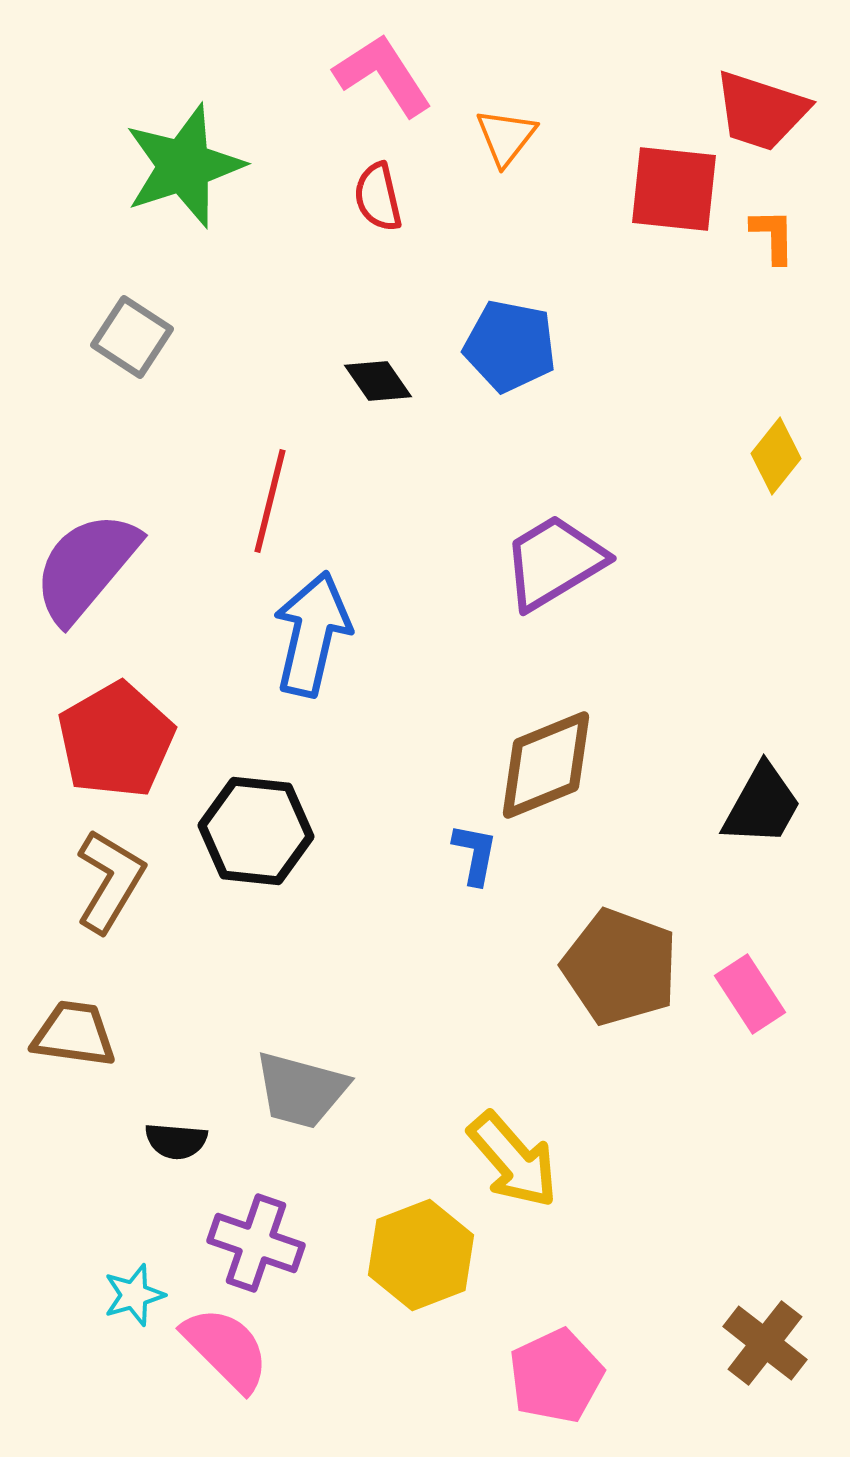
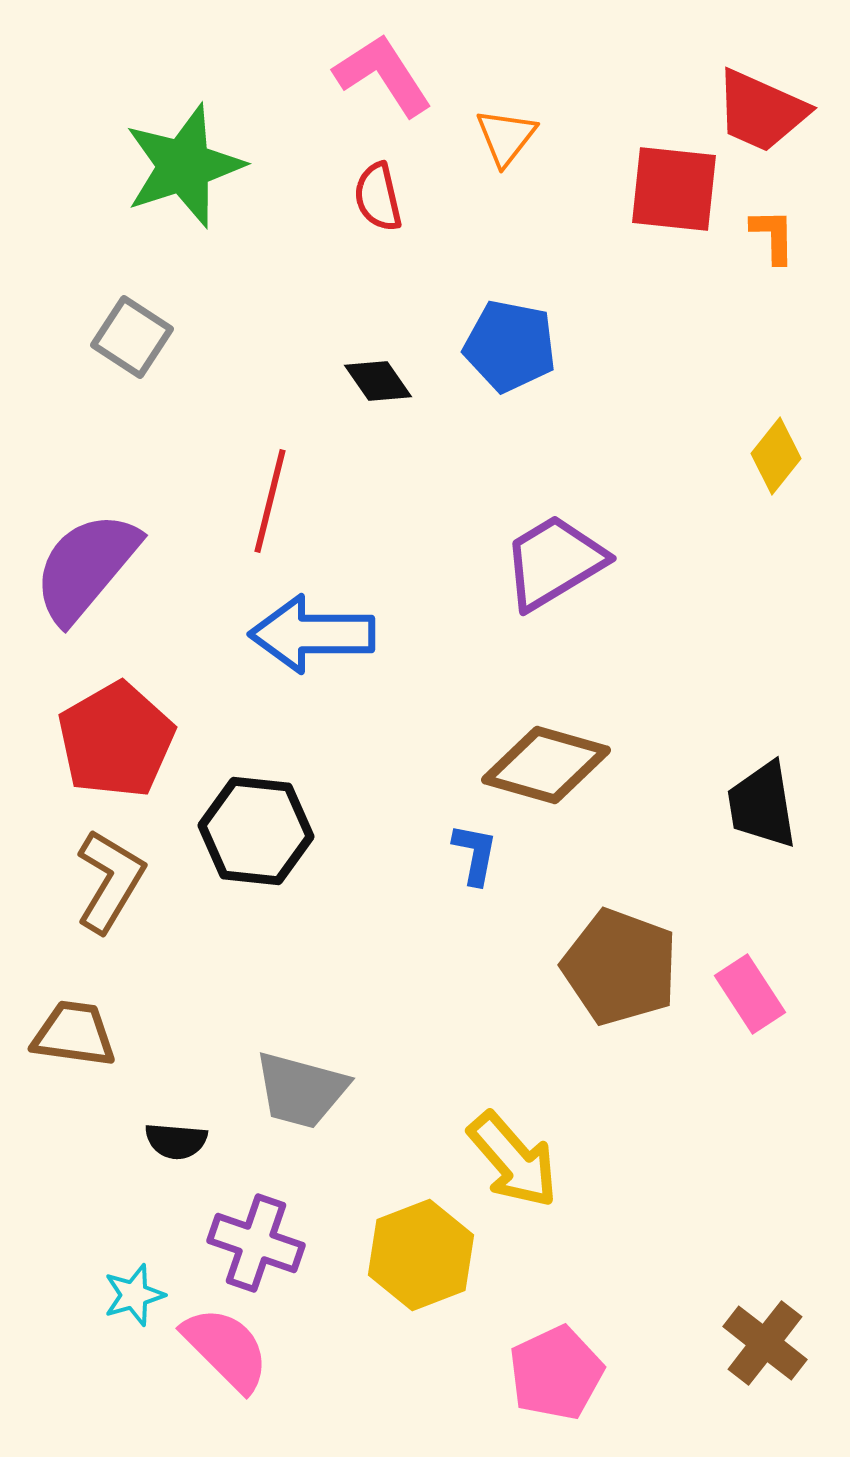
red trapezoid: rotated 6 degrees clockwise
blue arrow: rotated 103 degrees counterclockwise
brown diamond: rotated 38 degrees clockwise
black trapezoid: rotated 142 degrees clockwise
pink pentagon: moved 3 px up
